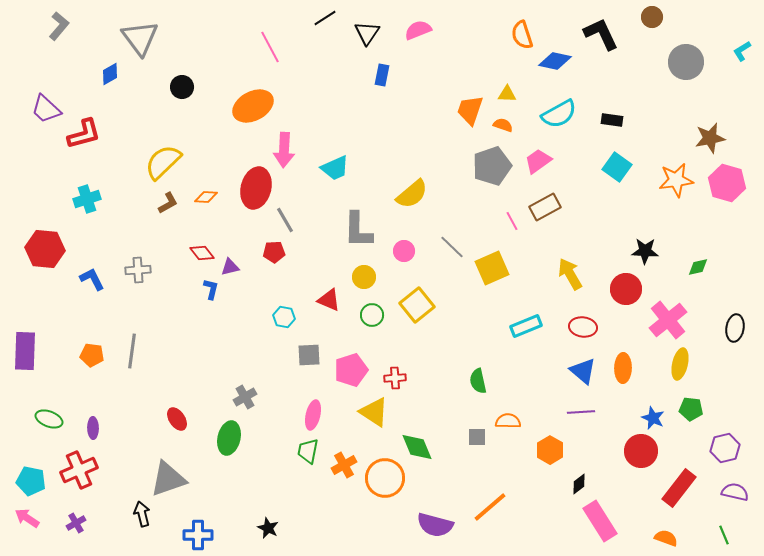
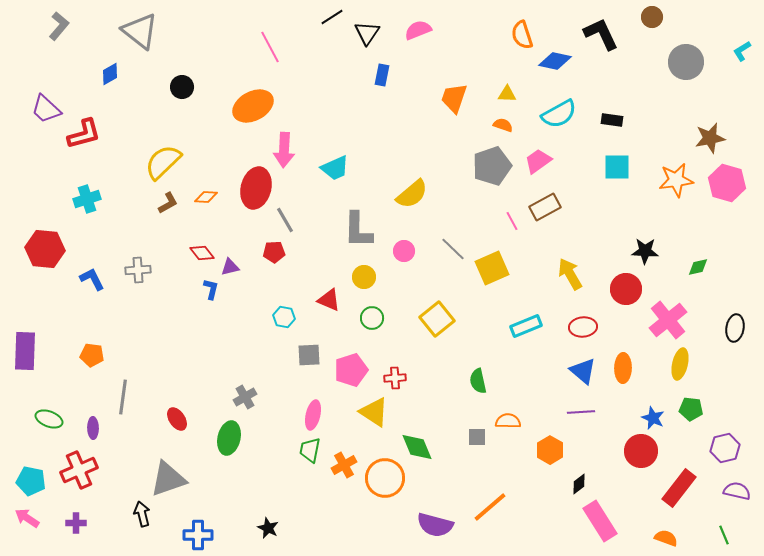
black line at (325, 18): moved 7 px right, 1 px up
gray triangle at (140, 38): moved 7 px up; rotated 15 degrees counterclockwise
orange trapezoid at (470, 110): moved 16 px left, 12 px up
cyan square at (617, 167): rotated 36 degrees counterclockwise
gray line at (452, 247): moved 1 px right, 2 px down
yellow square at (417, 305): moved 20 px right, 14 px down
green circle at (372, 315): moved 3 px down
red ellipse at (583, 327): rotated 12 degrees counterclockwise
gray line at (132, 351): moved 9 px left, 46 px down
green trapezoid at (308, 451): moved 2 px right, 1 px up
purple semicircle at (735, 492): moved 2 px right, 1 px up
purple cross at (76, 523): rotated 30 degrees clockwise
